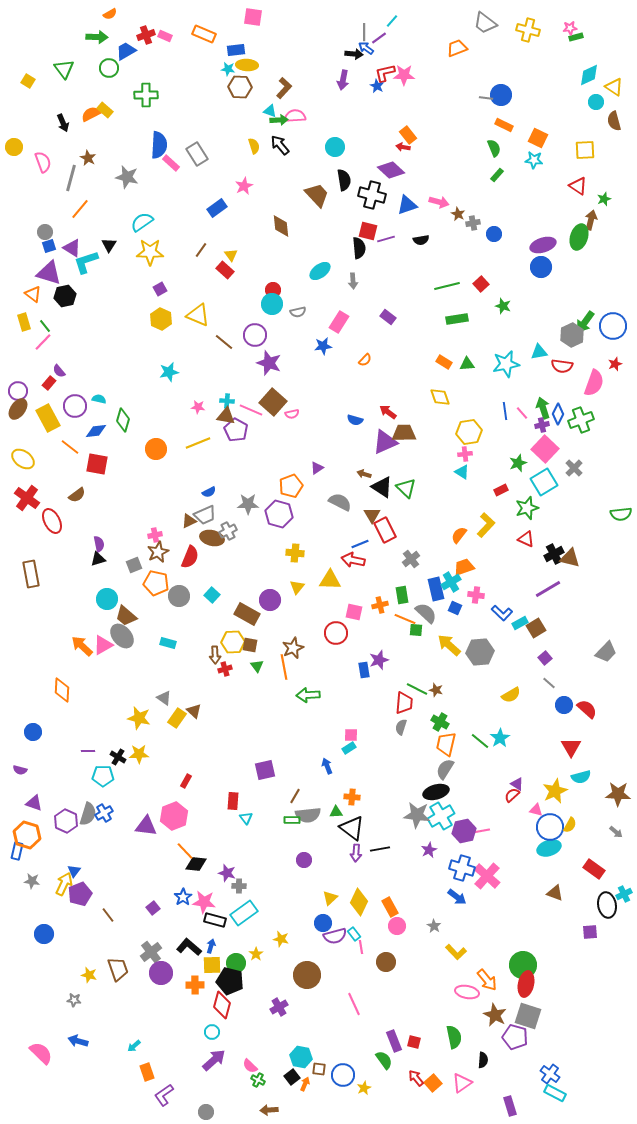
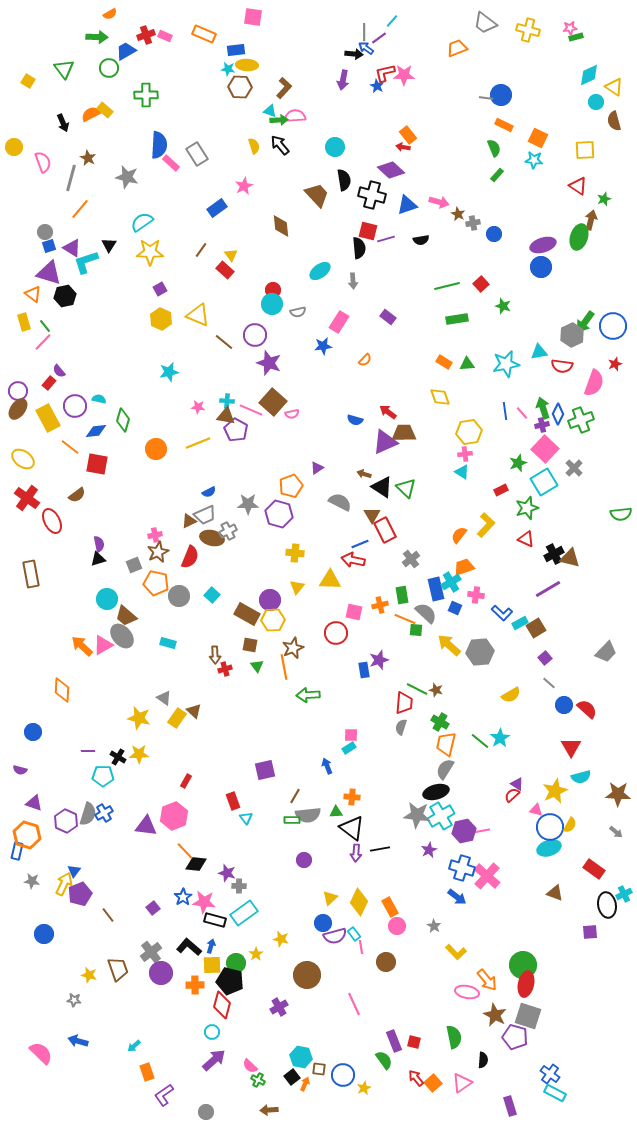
yellow hexagon at (233, 642): moved 40 px right, 22 px up
red rectangle at (233, 801): rotated 24 degrees counterclockwise
